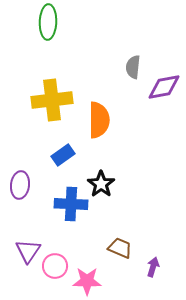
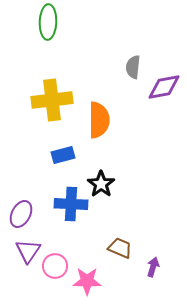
blue rectangle: rotated 20 degrees clockwise
purple ellipse: moved 1 px right, 29 px down; rotated 20 degrees clockwise
